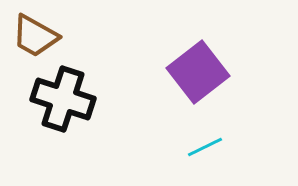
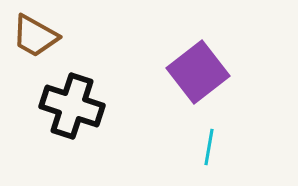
black cross: moved 9 px right, 7 px down
cyan line: moved 4 px right; rotated 54 degrees counterclockwise
